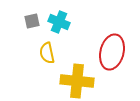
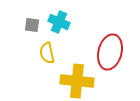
gray square: moved 4 px down; rotated 21 degrees clockwise
red ellipse: moved 2 px left
